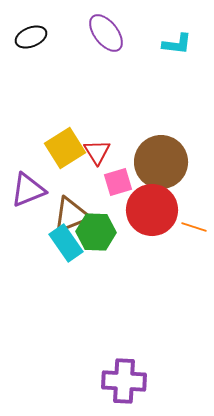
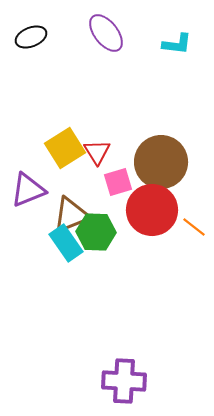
orange line: rotated 20 degrees clockwise
